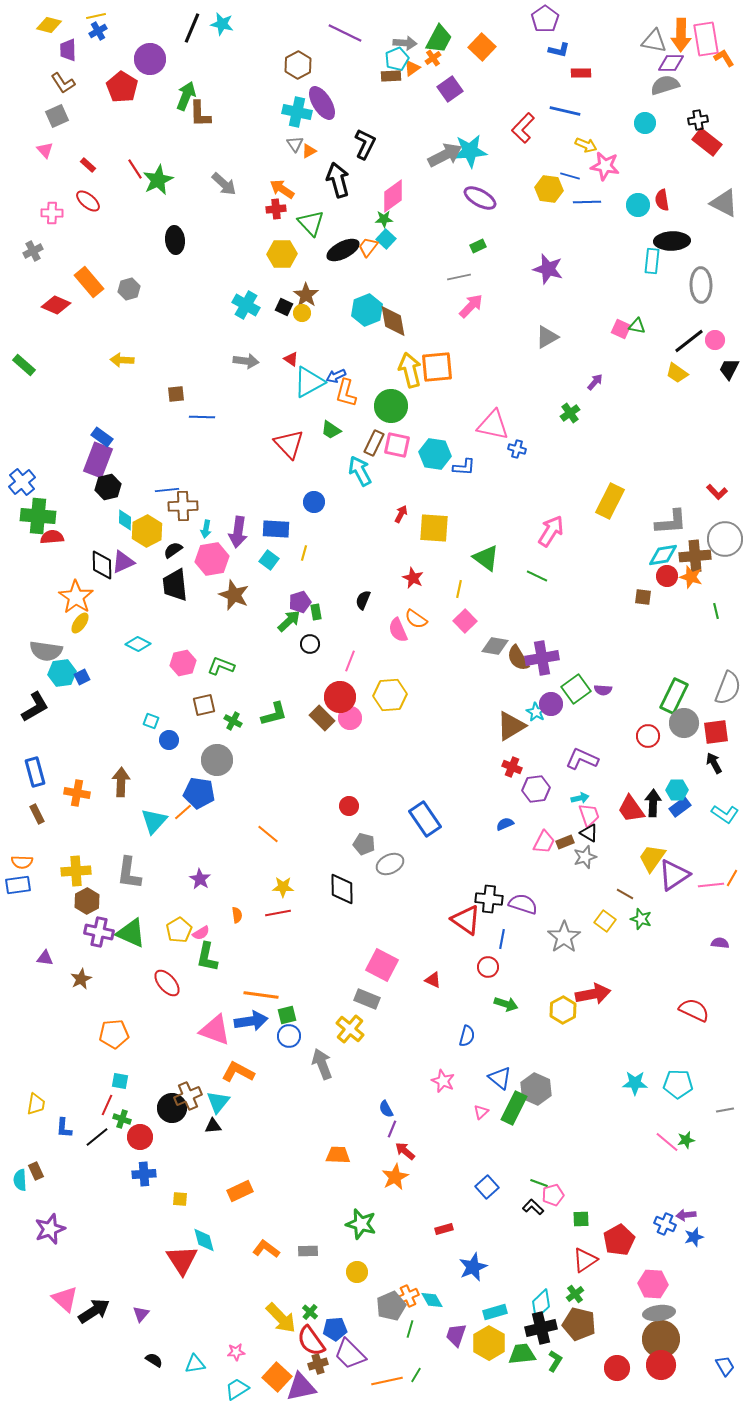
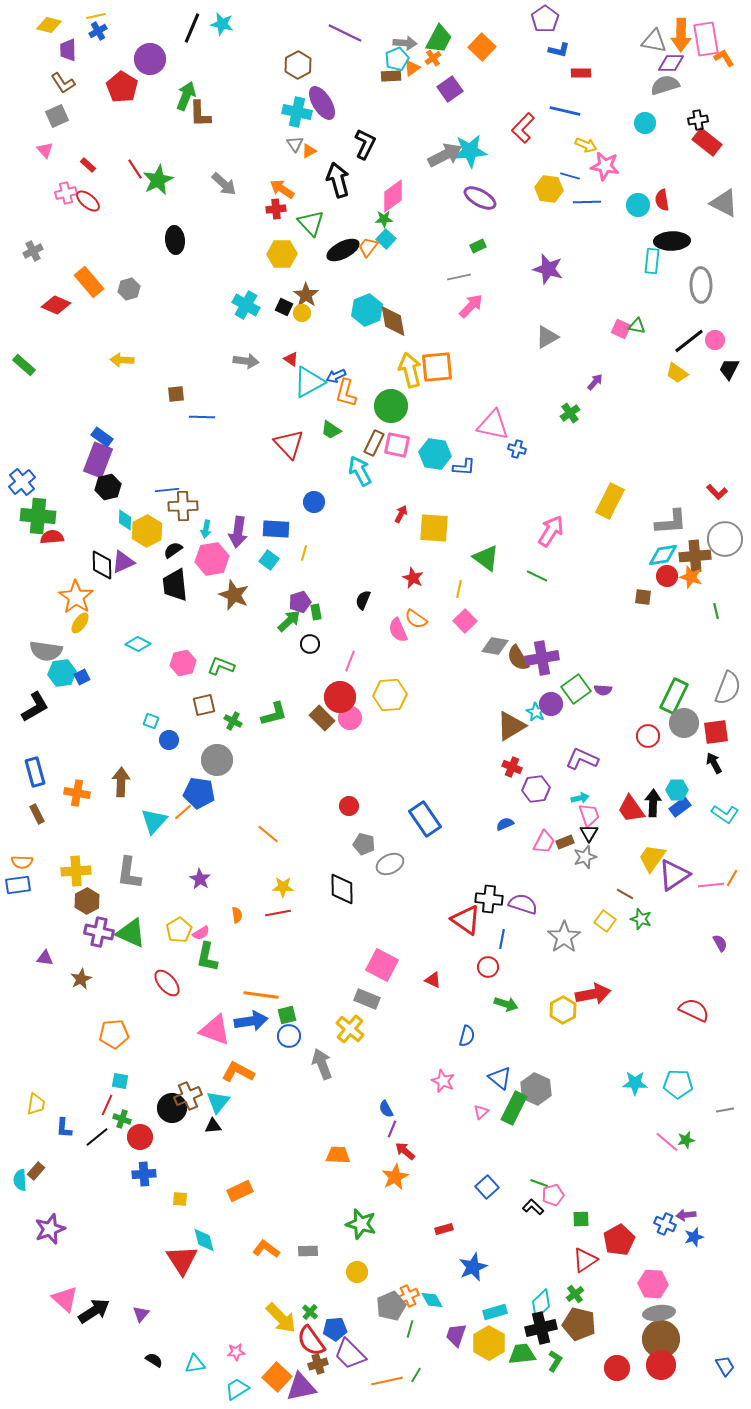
pink cross at (52, 213): moved 14 px right, 20 px up; rotated 15 degrees counterclockwise
black triangle at (589, 833): rotated 30 degrees clockwise
purple semicircle at (720, 943): rotated 54 degrees clockwise
brown rectangle at (36, 1171): rotated 66 degrees clockwise
